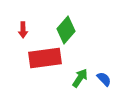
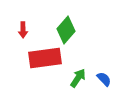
green arrow: moved 2 px left
